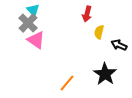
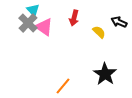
red arrow: moved 13 px left, 4 px down
yellow semicircle: rotated 120 degrees clockwise
pink triangle: moved 8 px right, 13 px up
black arrow: moved 23 px up
orange line: moved 4 px left, 3 px down
